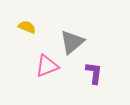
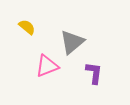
yellow semicircle: rotated 18 degrees clockwise
